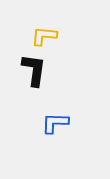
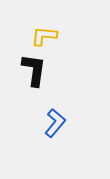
blue L-shape: rotated 128 degrees clockwise
